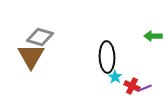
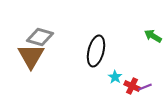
green arrow: rotated 30 degrees clockwise
black ellipse: moved 11 px left, 6 px up; rotated 16 degrees clockwise
purple line: moved 1 px up
